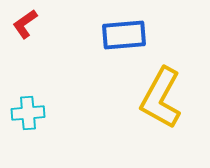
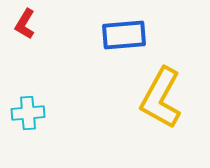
red L-shape: rotated 24 degrees counterclockwise
